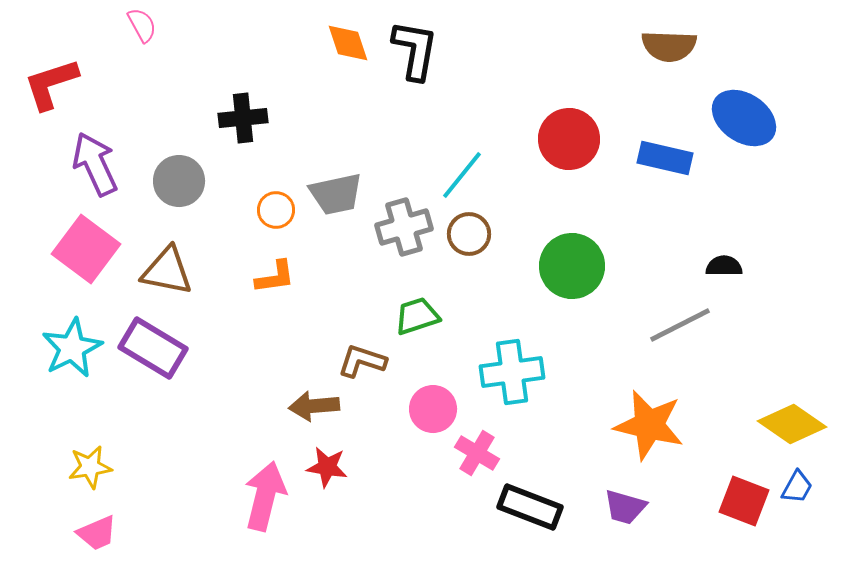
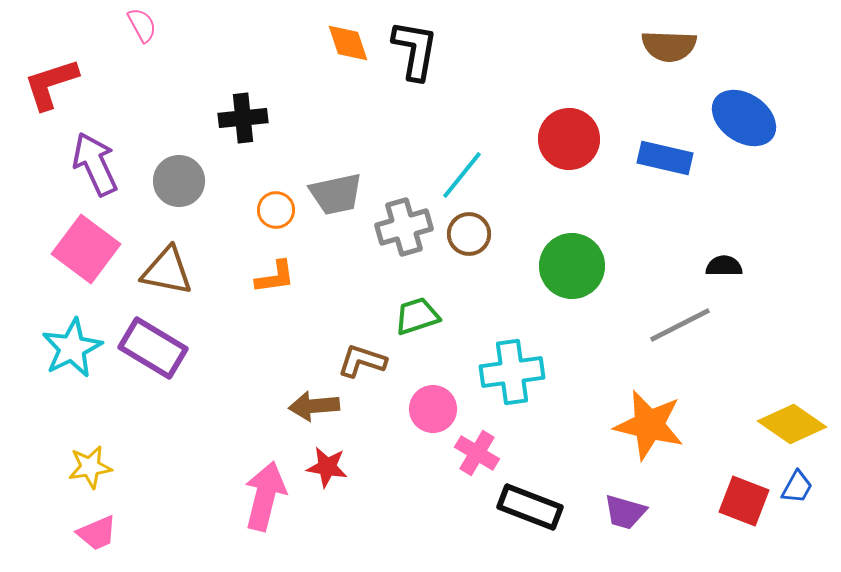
purple trapezoid: moved 5 px down
